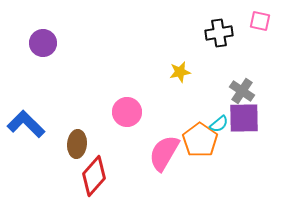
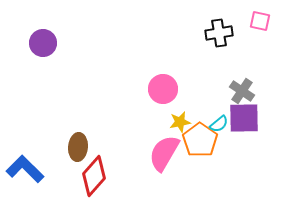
yellow star: moved 50 px down
pink circle: moved 36 px right, 23 px up
blue L-shape: moved 1 px left, 45 px down
brown ellipse: moved 1 px right, 3 px down
